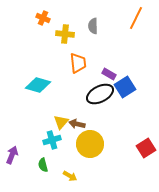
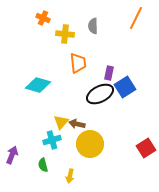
purple rectangle: moved 1 px up; rotated 72 degrees clockwise
yellow arrow: rotated 72 degrees clockwise
